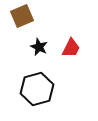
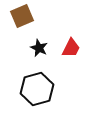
black star: moved 1 px down
